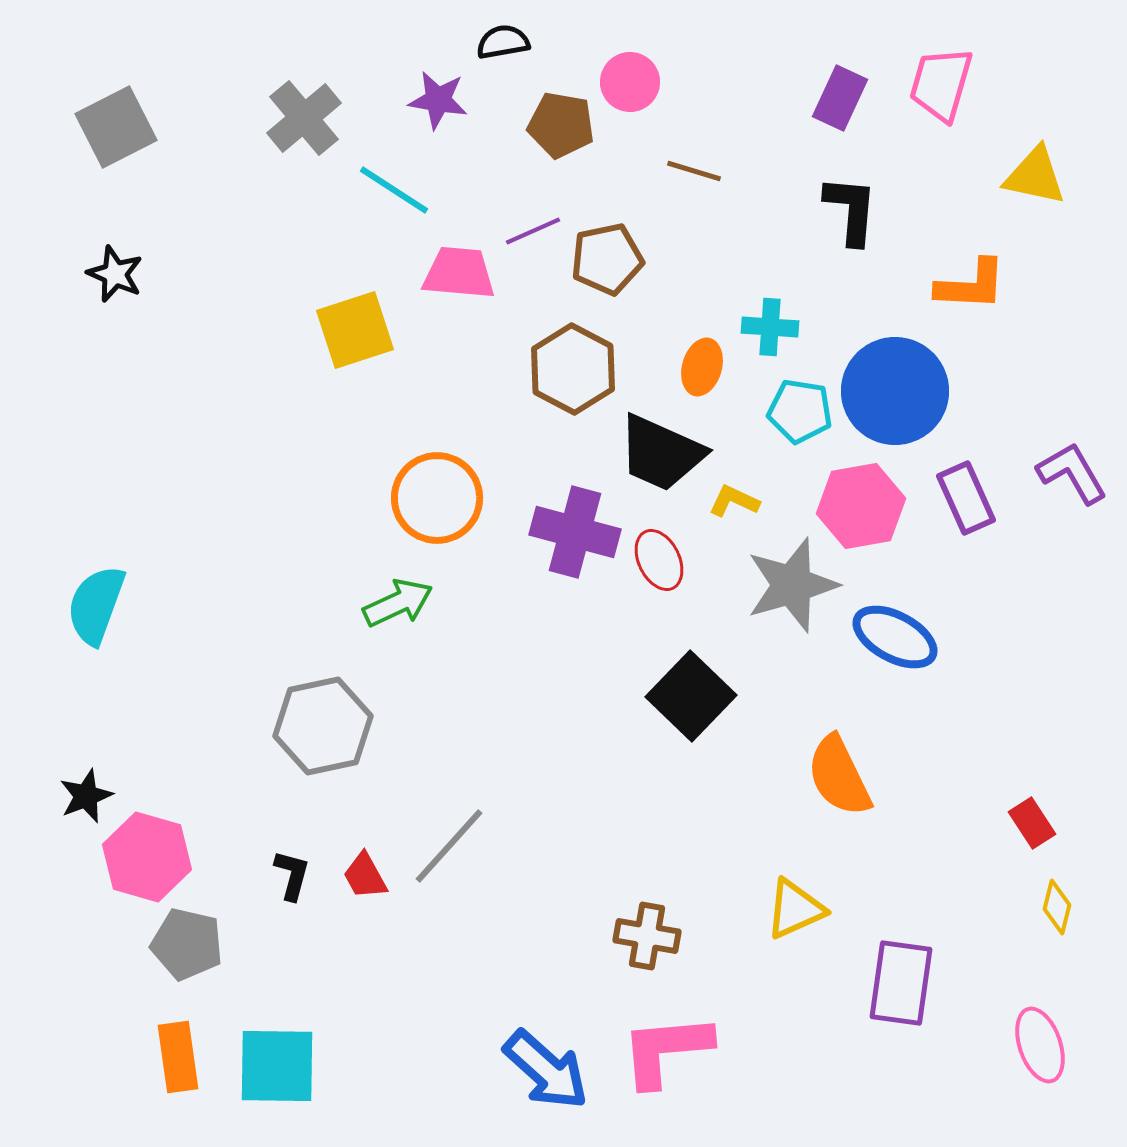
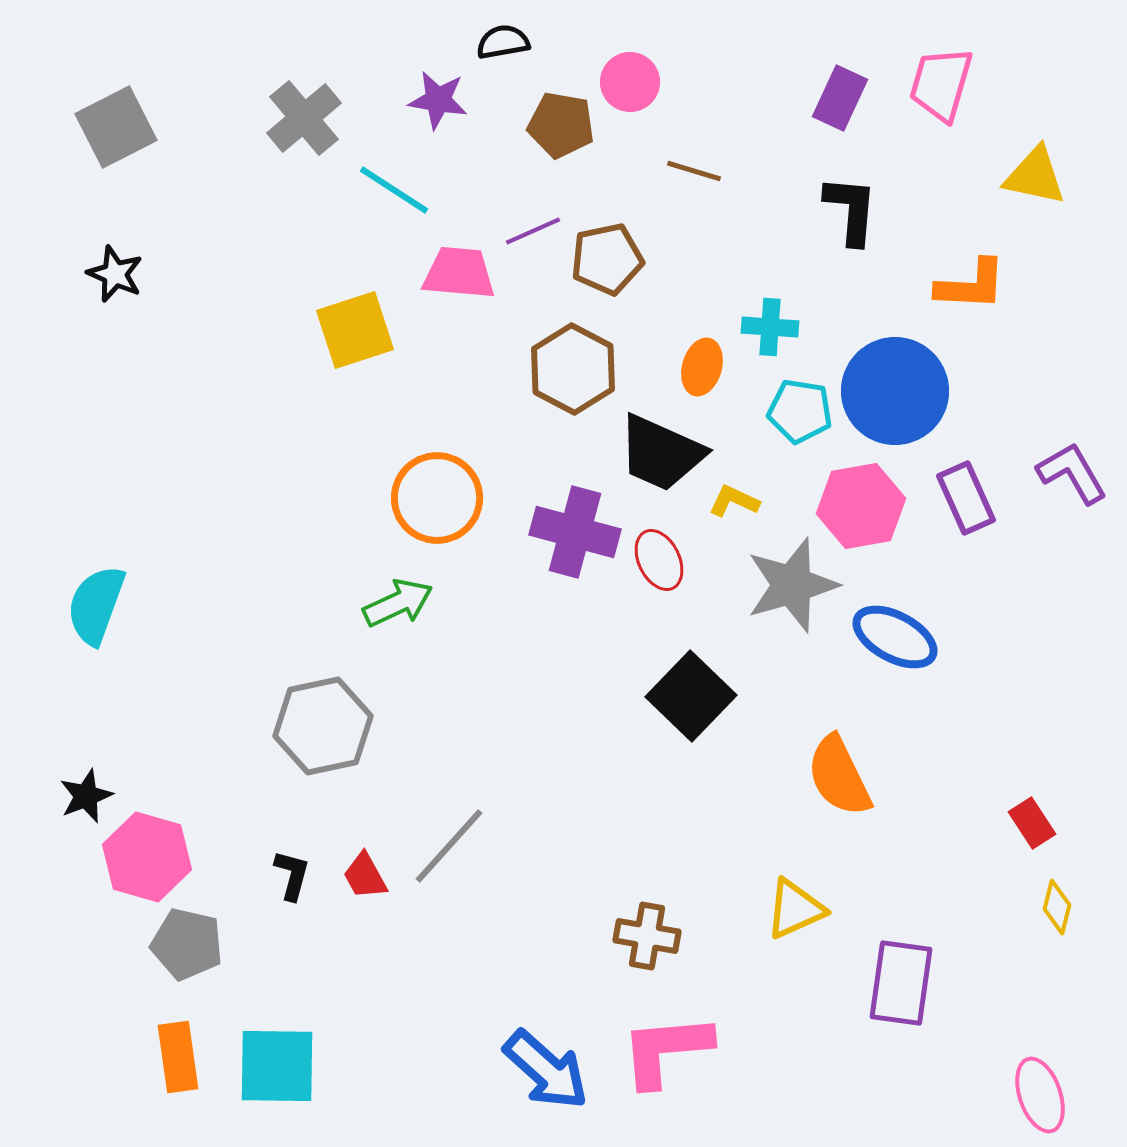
pink ellipse at (1040, 1045): moved 50 px down
